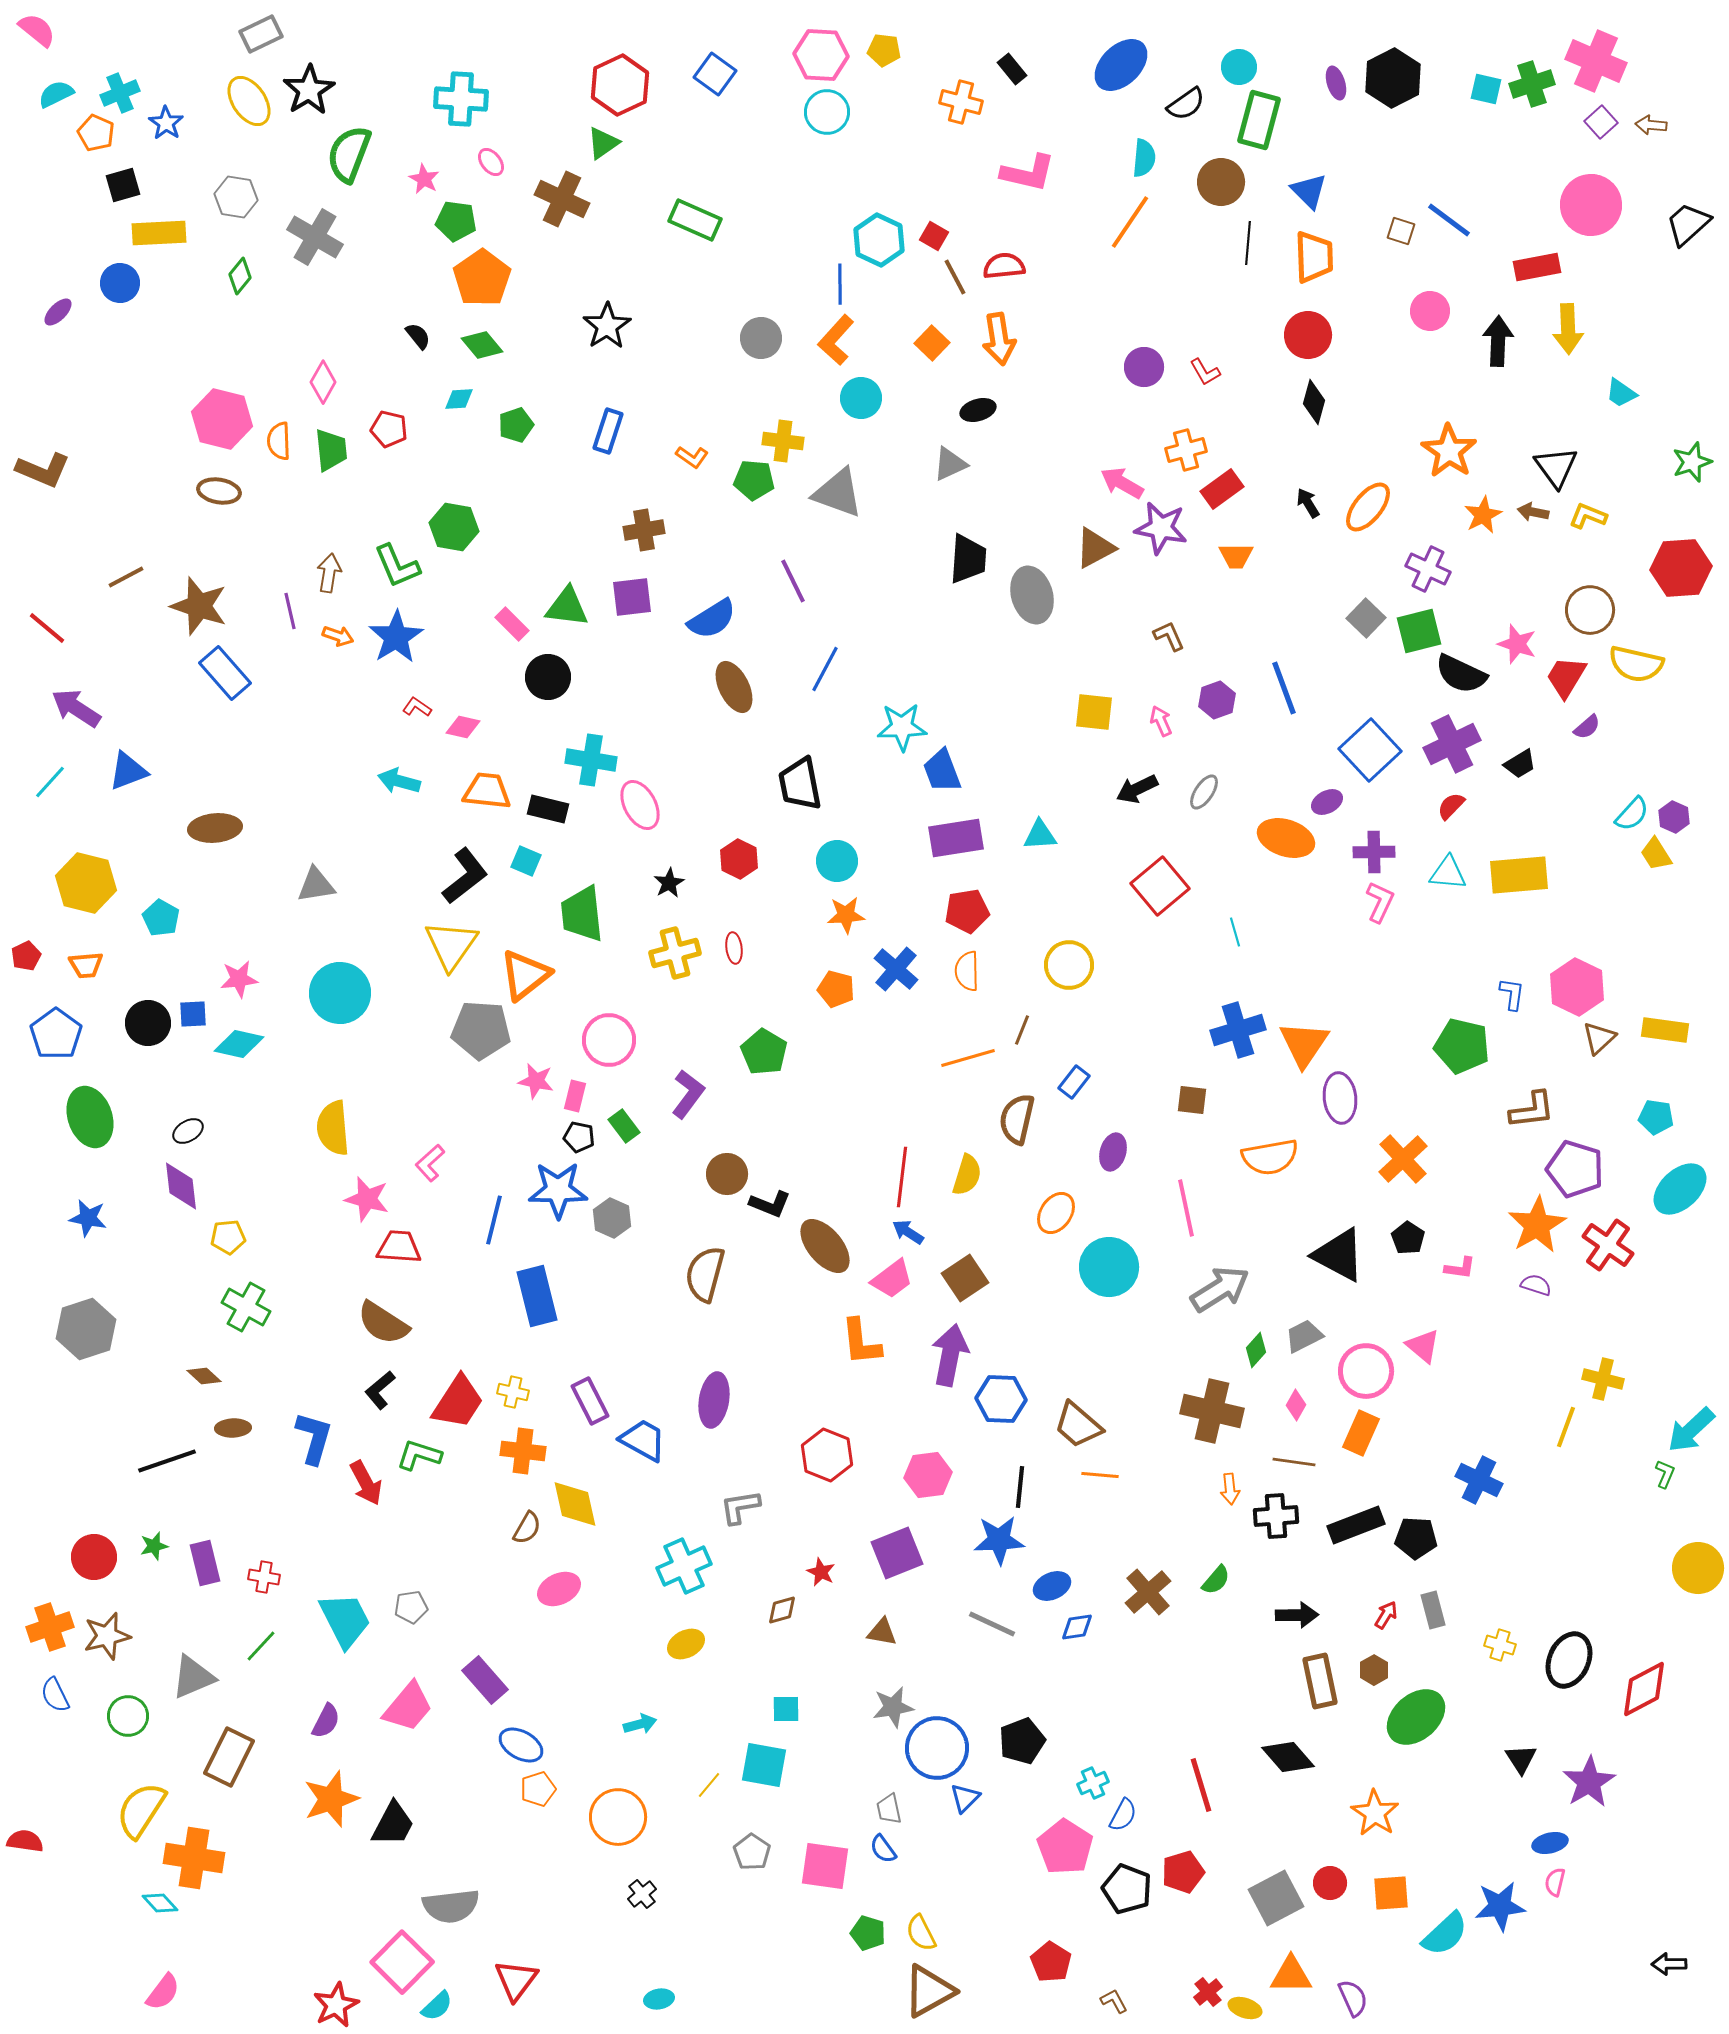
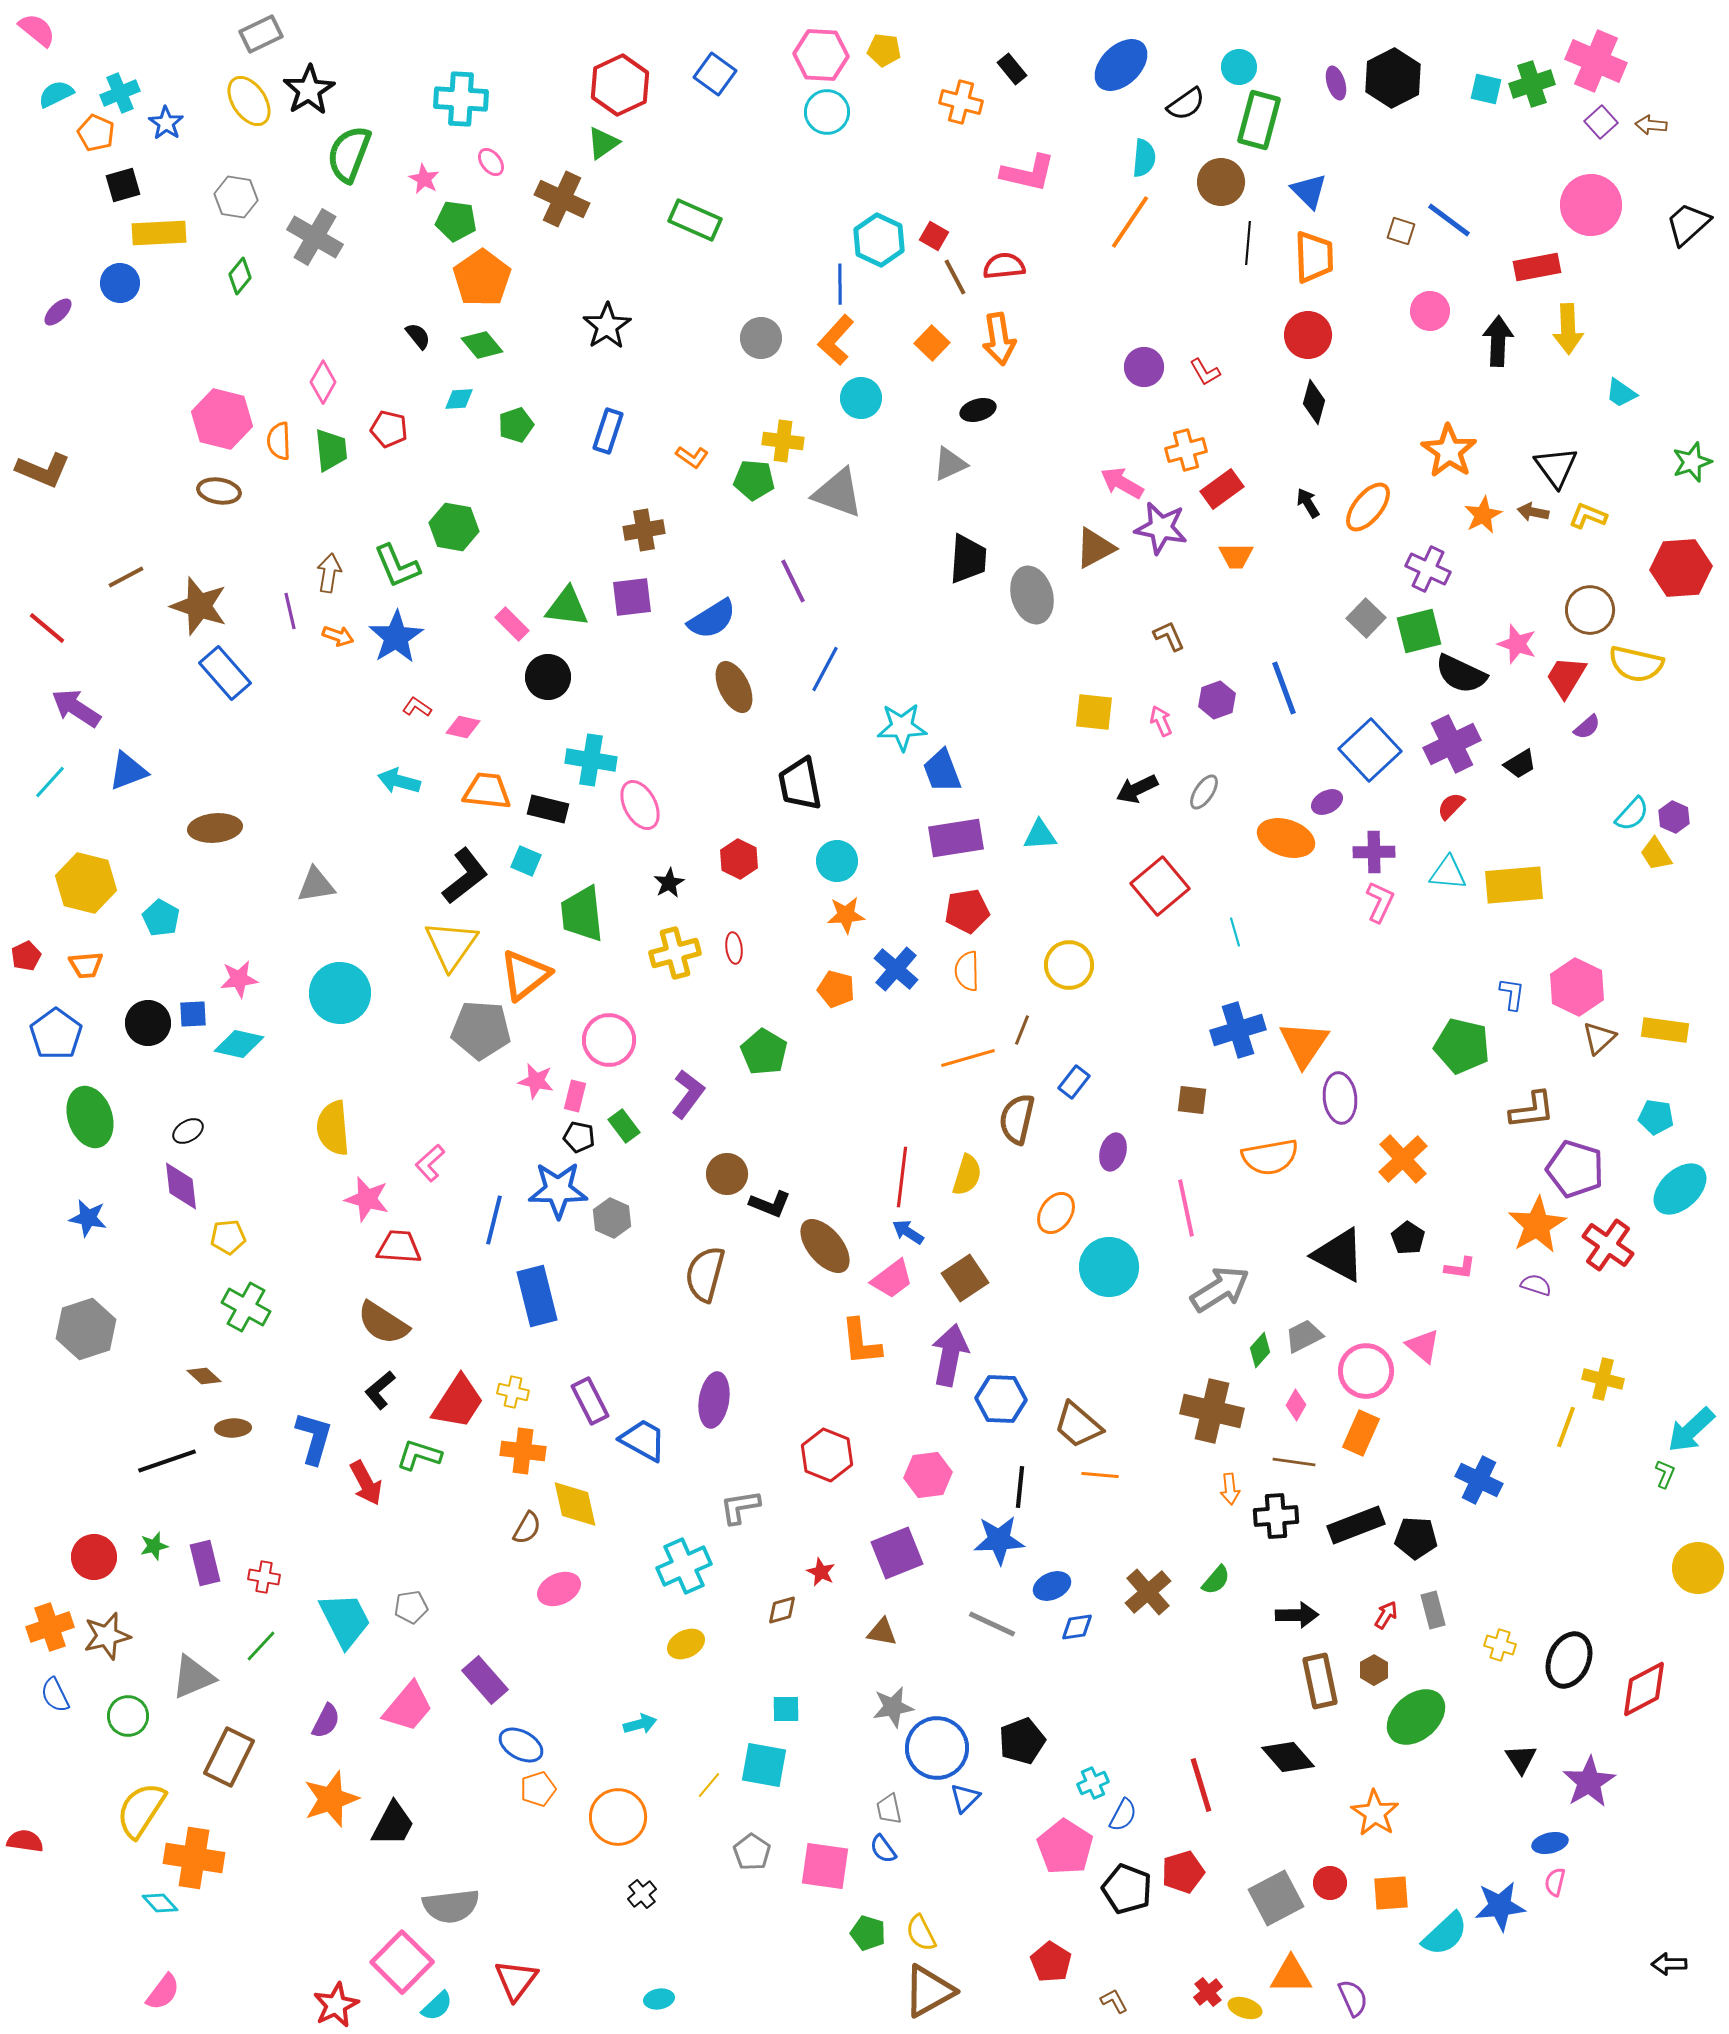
yellow rectangle at (1519, 875): moved 5 px left, 10 px down
green diamond at (1256, 1350): moved 4 px right
